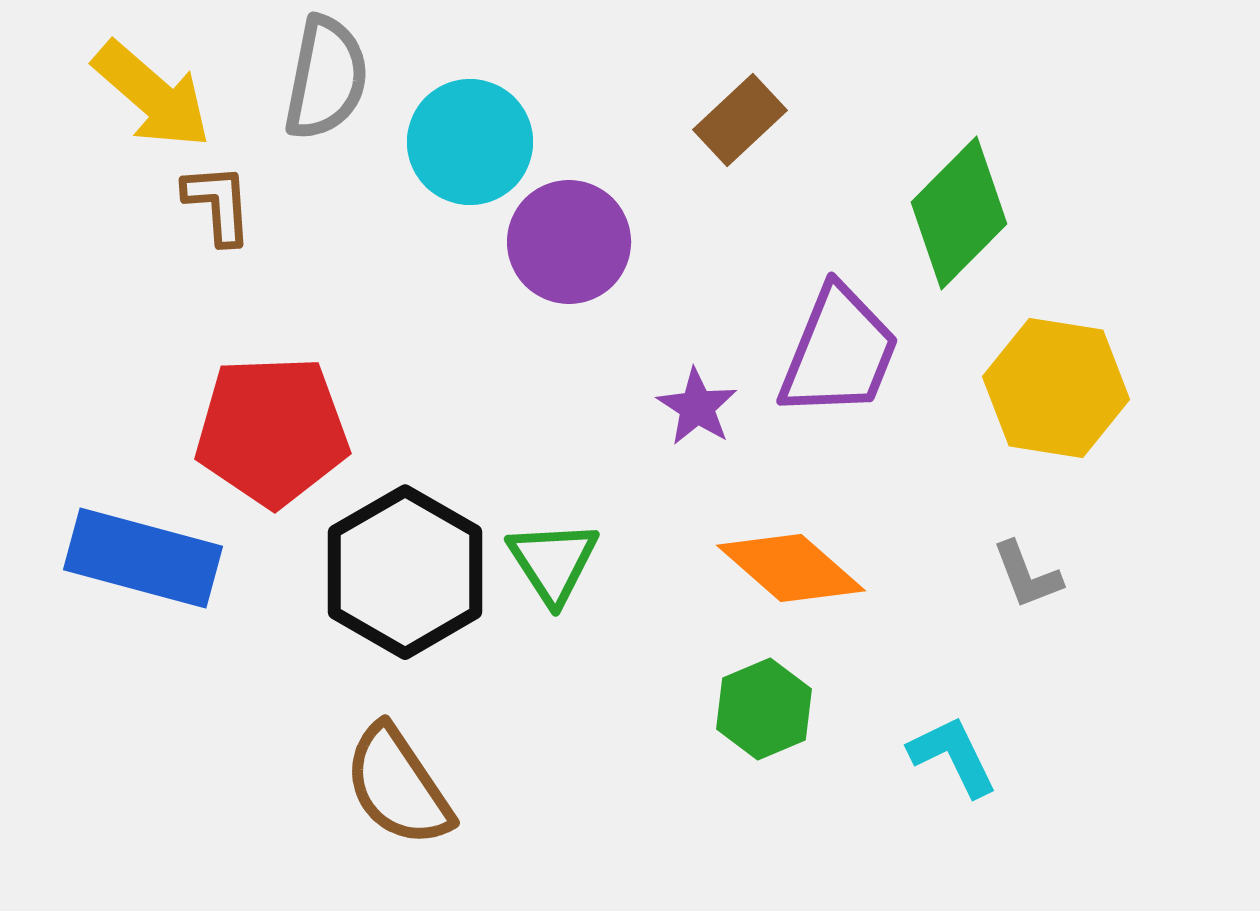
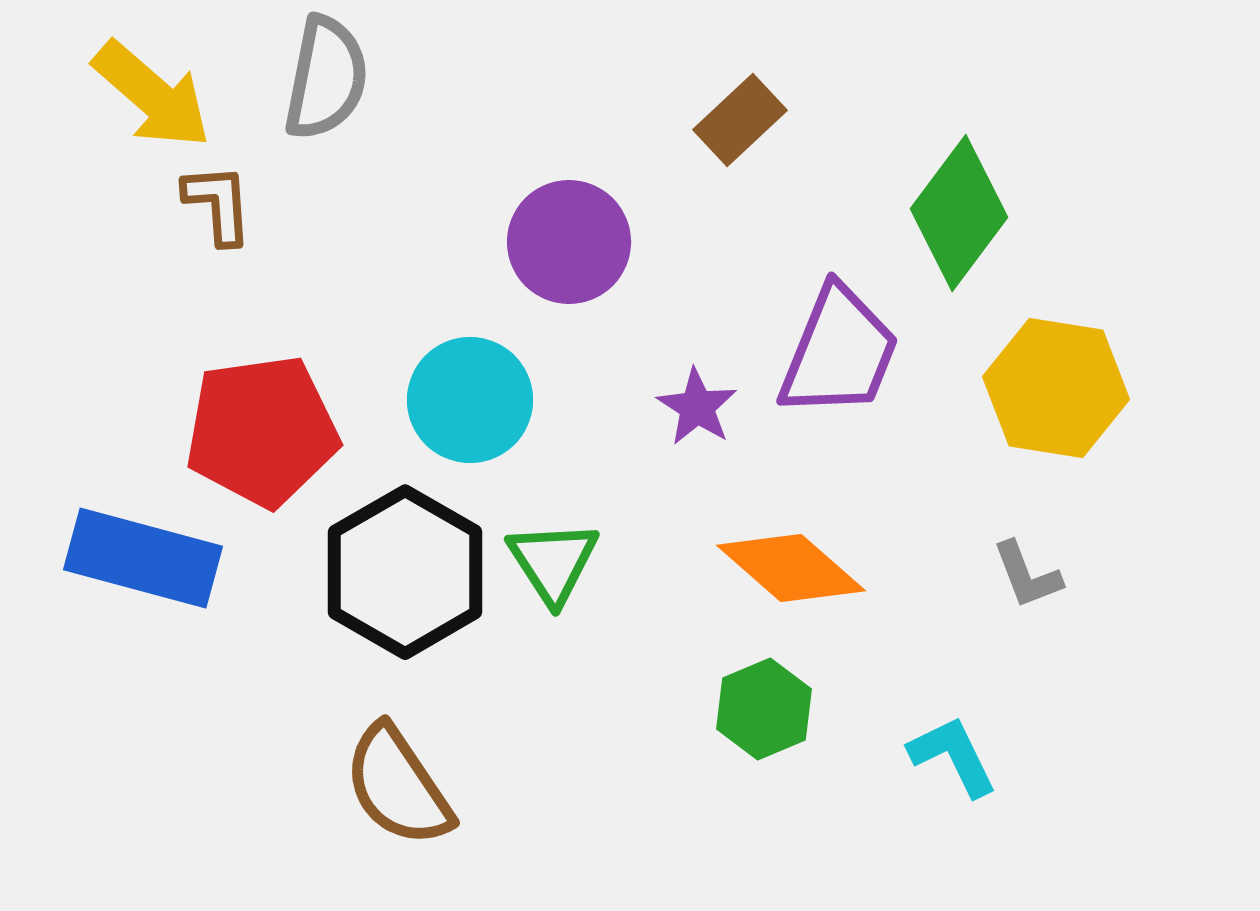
cyan circle: moved 258 px down
green diamond: rotated 8 degrees counterclockwise
red pentagon: moved 10 px left; rotated 6 degrees counterclockwise
